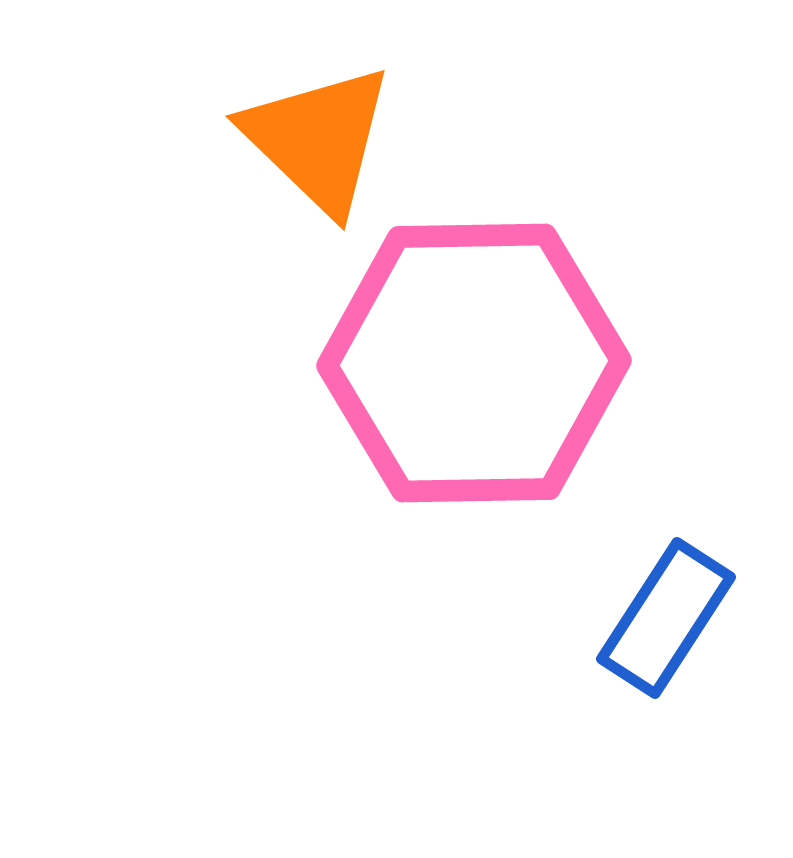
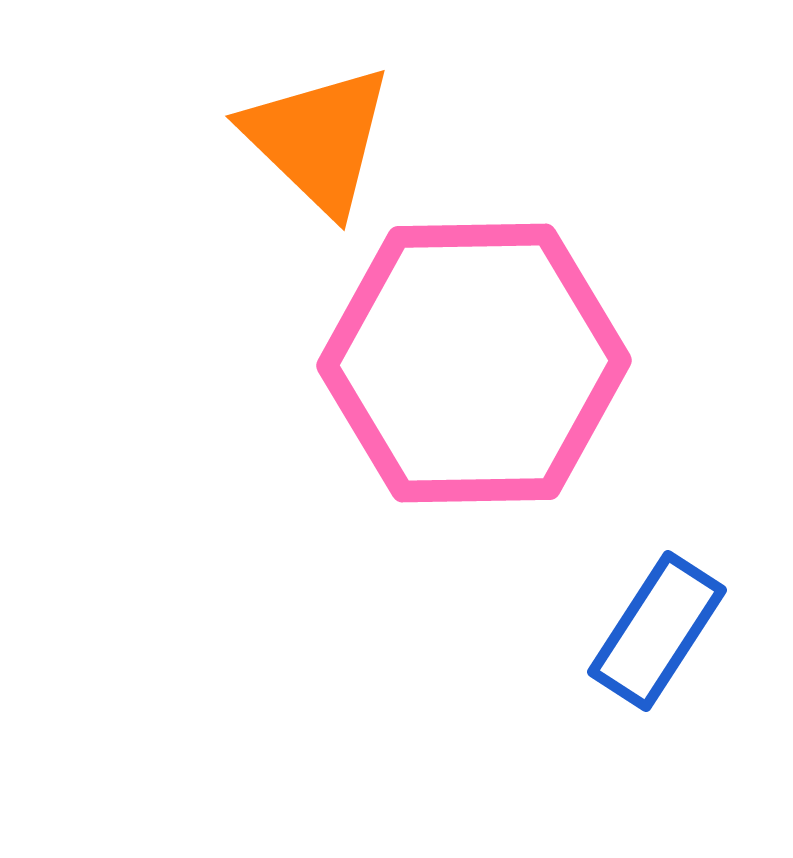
blue rectangle: moved 9 px left, 13 px down
